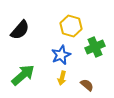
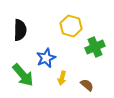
black semicircle: rotated 40 degrees counterclockwise
blue star: moved 15 px left, 3 px down
green arrow: rotated 90 degrees clockwise
